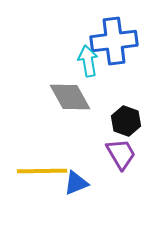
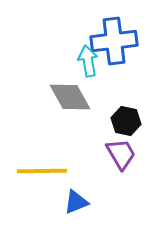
black hexagon: rotated 8 degrees counterclockwise
blue triangle: moved 19 px down
